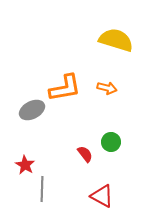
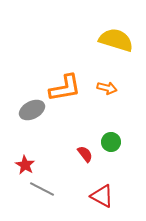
gray line: rotated 65 degrees counterclockwise
